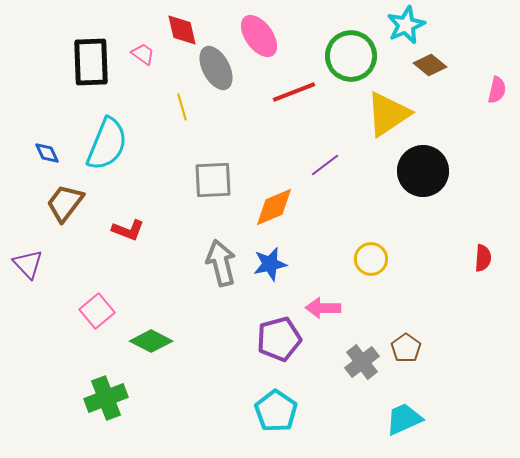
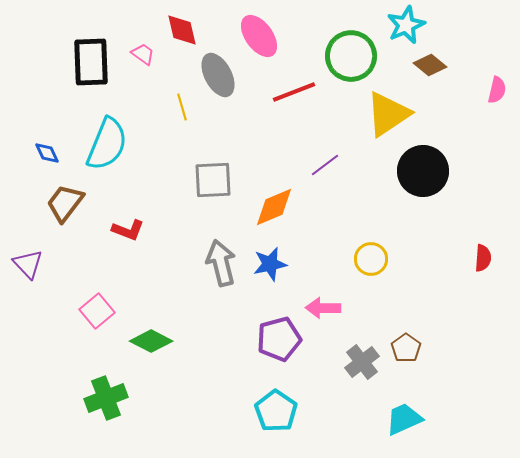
gray ellipse: moved 2 px right, 7 px down
